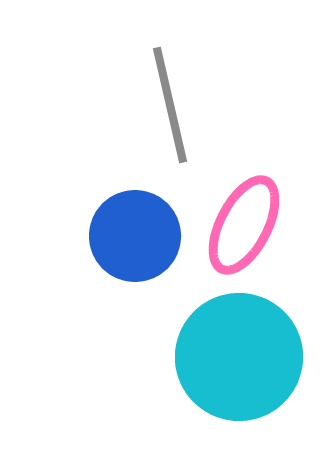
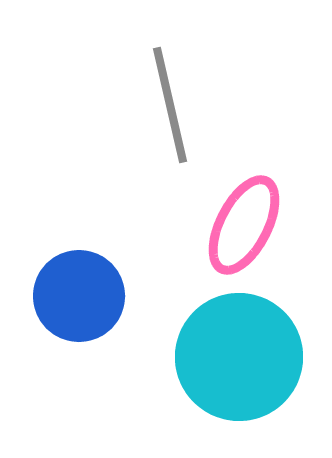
blue circle: moved 56 px left, 60 px down
